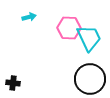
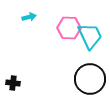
cyan trapezoid: moved 1 px right, 2 px up
